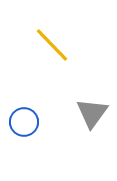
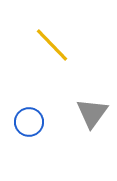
blue circle: moved 5 px right
